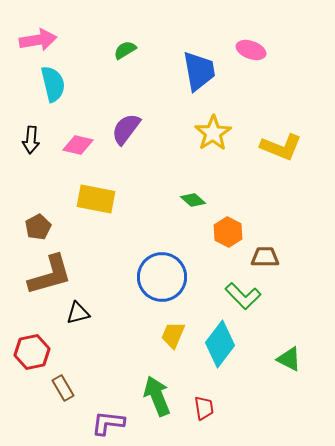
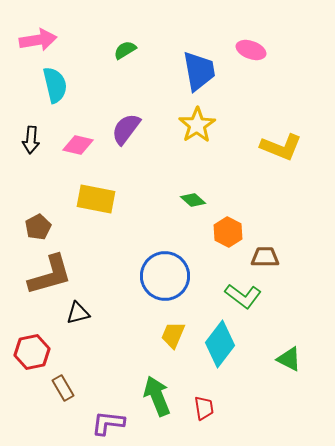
cyan semicircle: moved 2 px right, 1 px down
yellow star: moved 16 px left, 8 px up
blue circle: moved 3 px right, 1 px up
green L-shape: rotated 9 degrees counterclockwise
